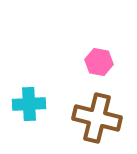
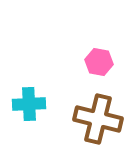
brown cross: moved 1 px right, 1 px down
